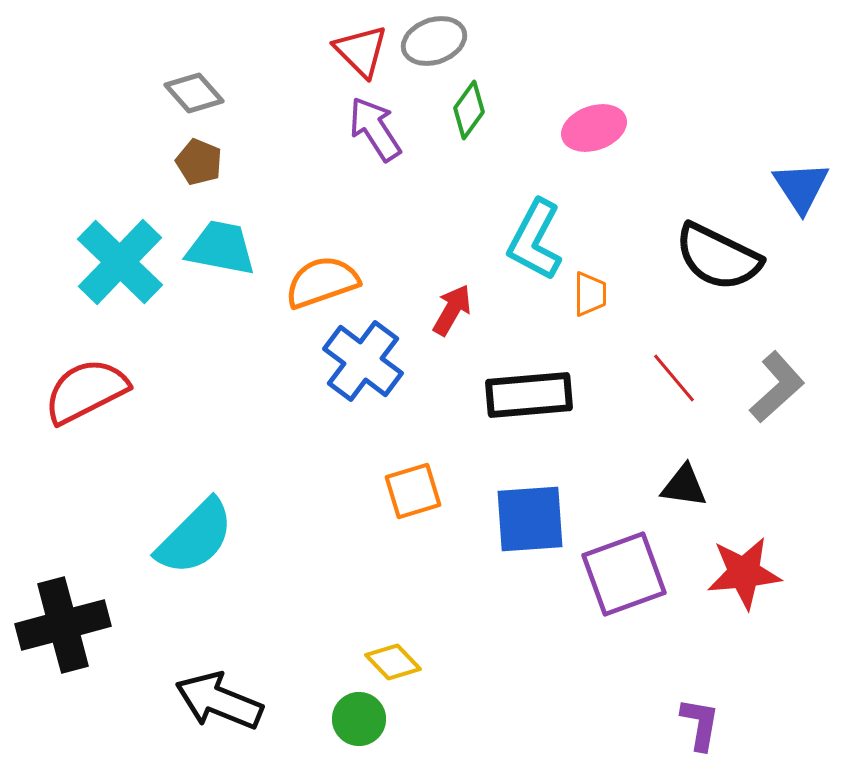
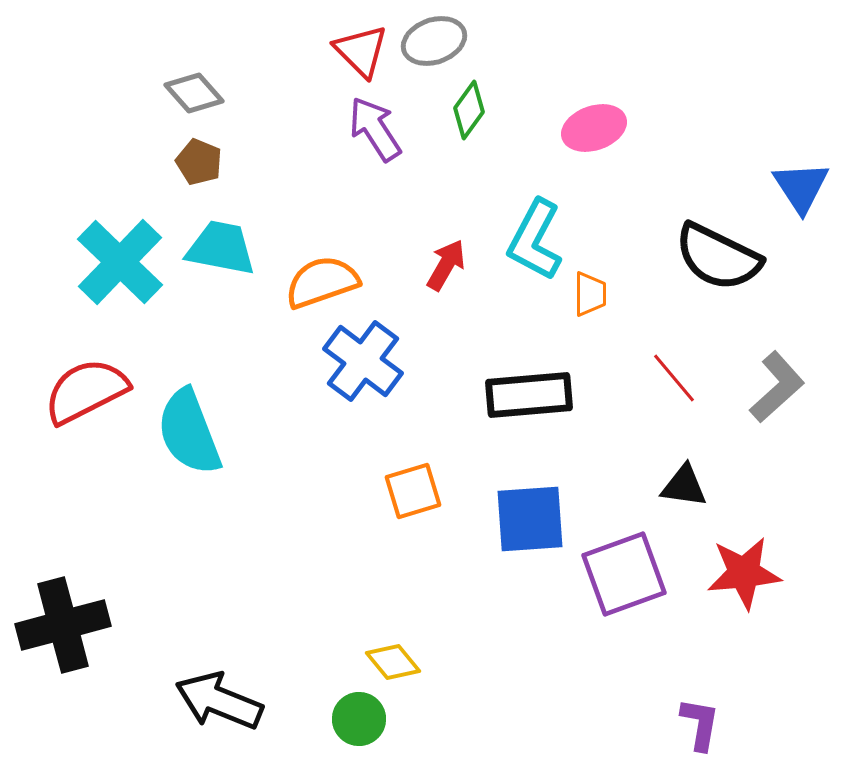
red arrow: moved 6 px left, 45 px up
cyan semicircle: moved 6 px left, 105 px up; rotated 114 degrees clockwise
yellow diamond: rotated 4 degrees clockwise
